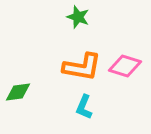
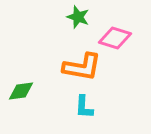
pink diamond: moved 10 px left, 28 px up
green diamond: moved 3 px right, 1 px up
cyan L-shape: rotated 20 degrees counterclockwise
